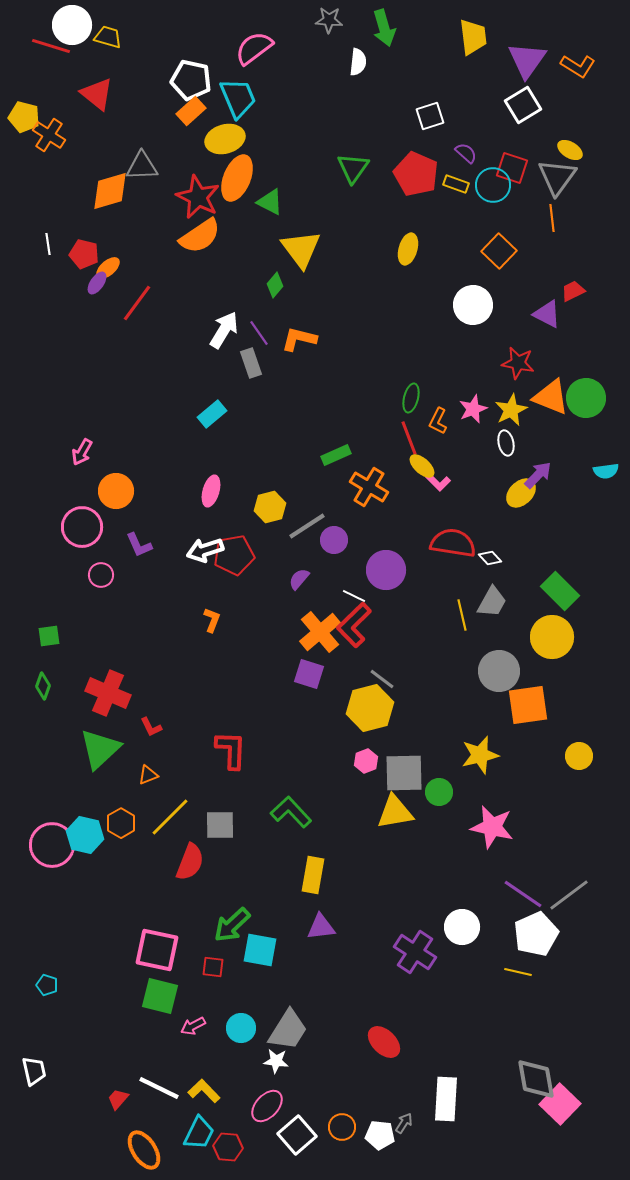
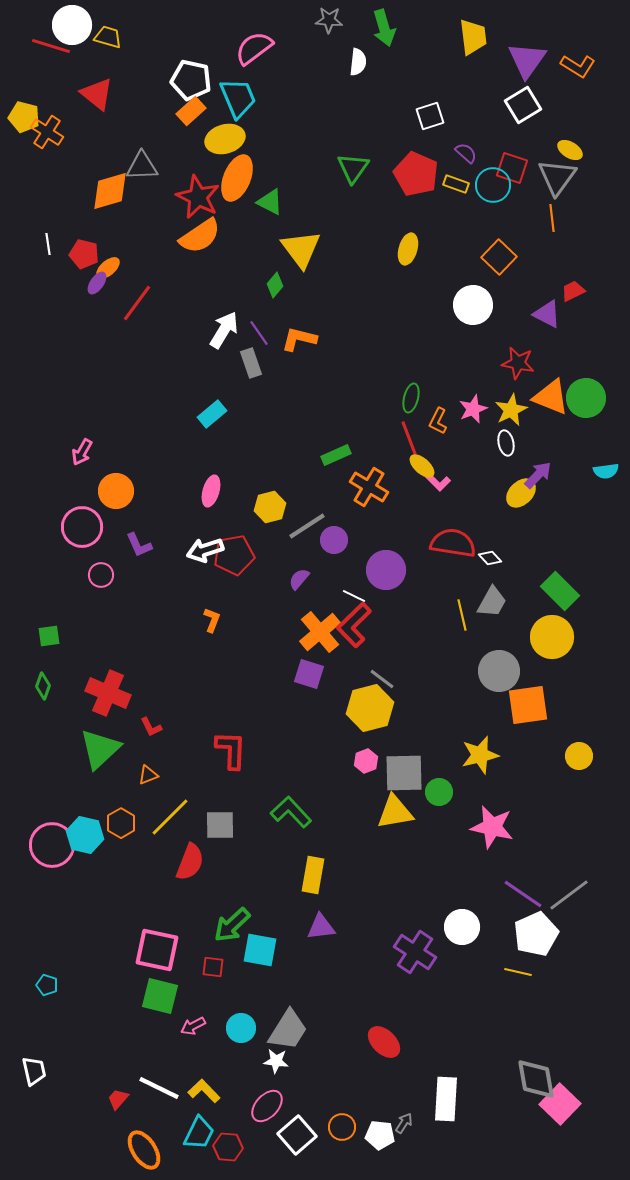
orange cross at (49, 135): moved 2 px left, 3 px up
orange square at (499, 251): moved 6 px down
